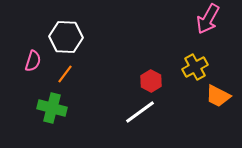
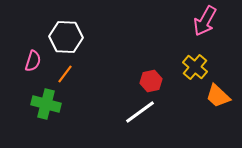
pink arrow: moved 3 px left, 2 px down
yellow cross: rotated 20 degrees counterclockwise
red hexagon: rotated 20 degrees clockwise
orange trapezoid: rotated 16 degrees clockwise
green cross: moved 6 px left, 4 px up
